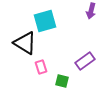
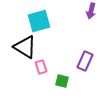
cyan square: moved 6 px left
black triangle: moved 4 px down
purple rectangle: rotated 30 degrees counterclockwise
